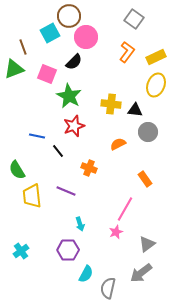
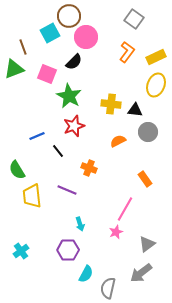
blue line: rotated 35 degrees counterclockwise
orange semicircle: moved 3 px up
purple line: moved 1 px right, 1 px up
